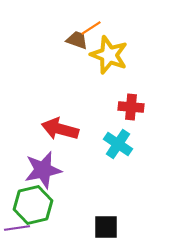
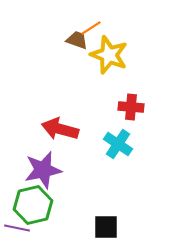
purple line: rotated 20 degrees clockwise
